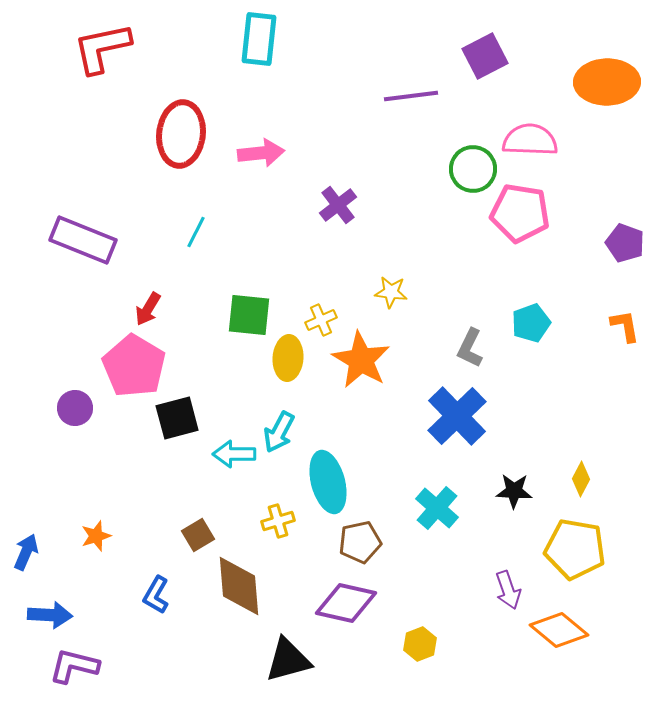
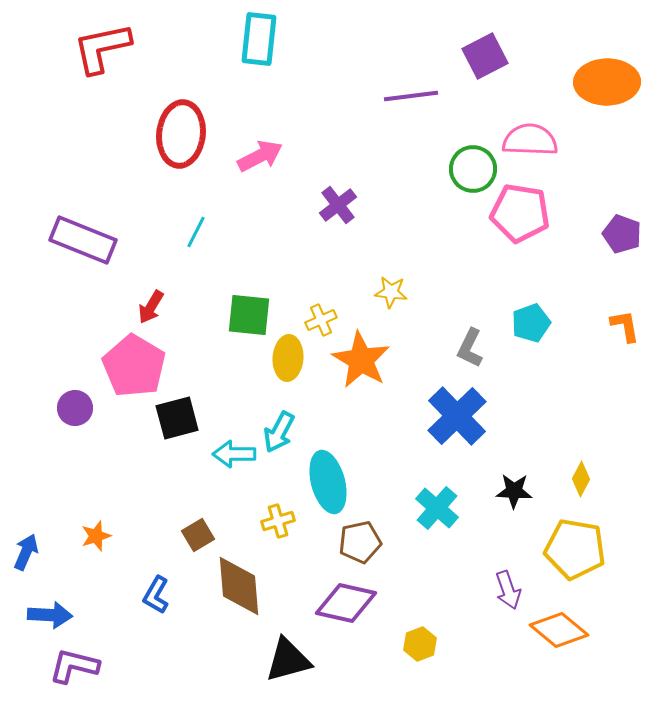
pink arrow at (261, 153): moved 1 px left, 3 px down; rotated 21 degrees counterclockwise
purple pentagon at (625, 243): moved 3 px left, 9 px up
red arrow at (148, 309): moved 3 px right, 2 px up
